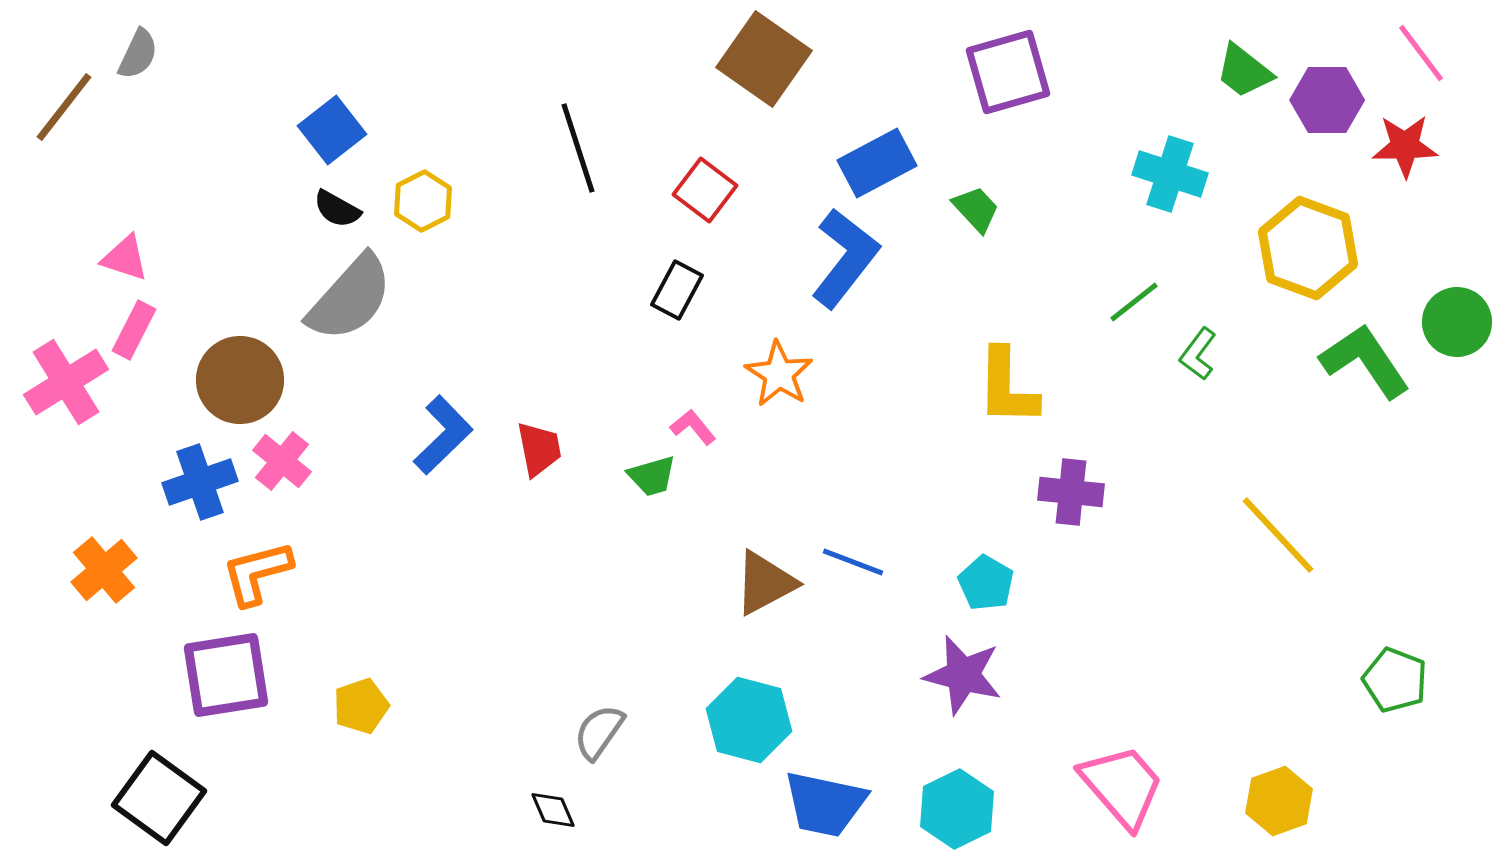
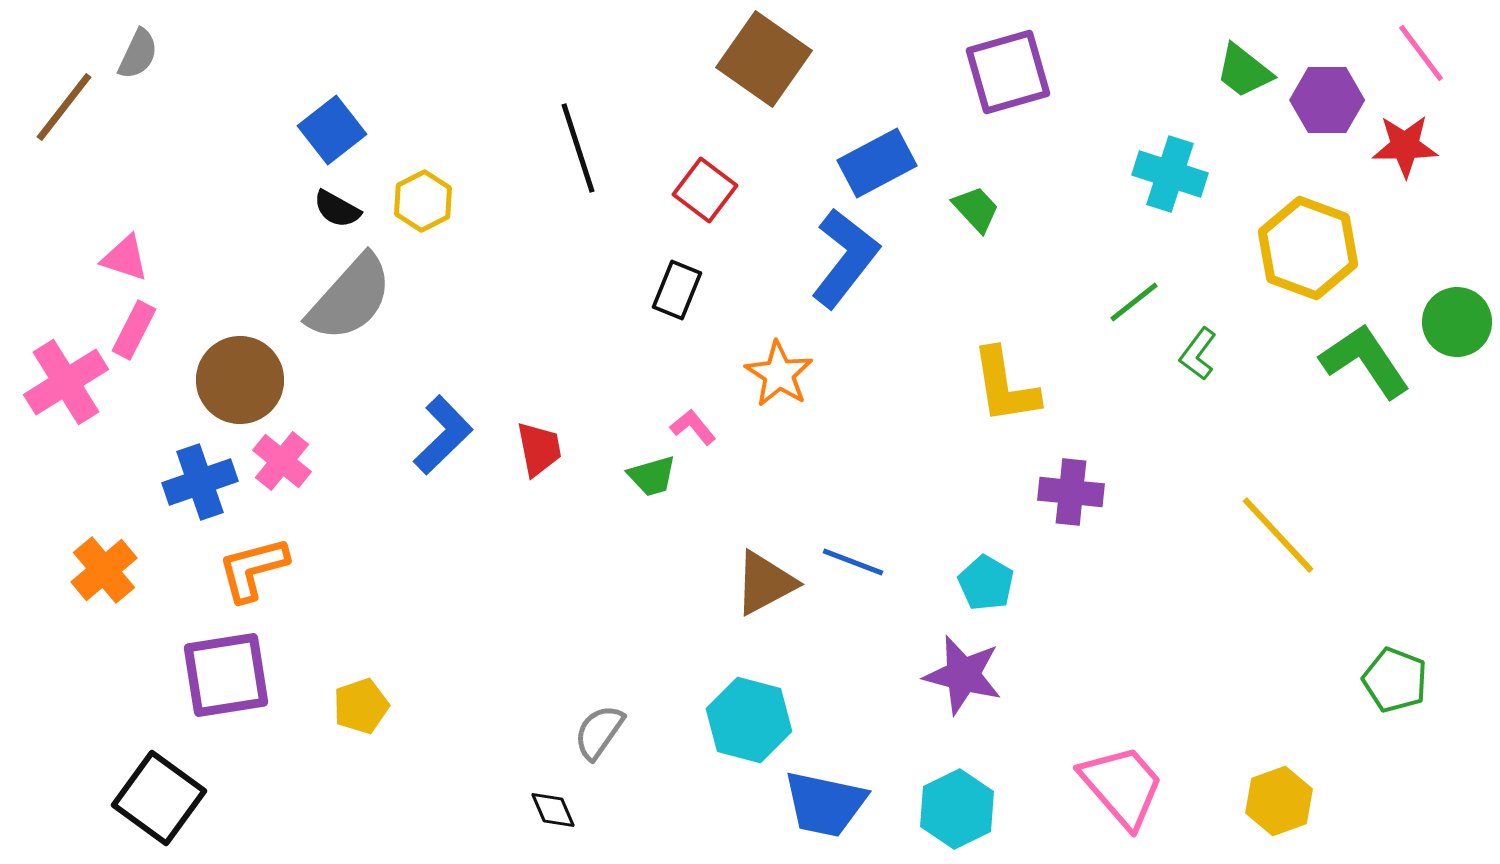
black rectangle at (677, 290): rotated 6 degrees counterclockwise
yellow L-shape at (1007, 387): moved 2 px left, 1 px up; rotated 10 degrees counterclockwise
orange L-shape at (257, 573): moved 4 px left, 4 px up
